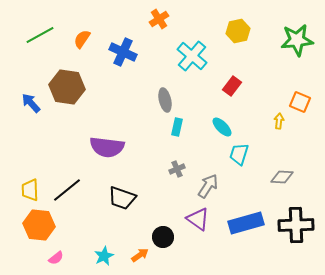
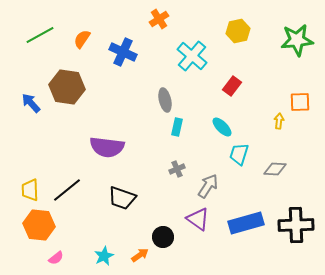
orange square: rotated 25 degrees counterclockwise
gray diamond: moved 7 px left, 8 px up
